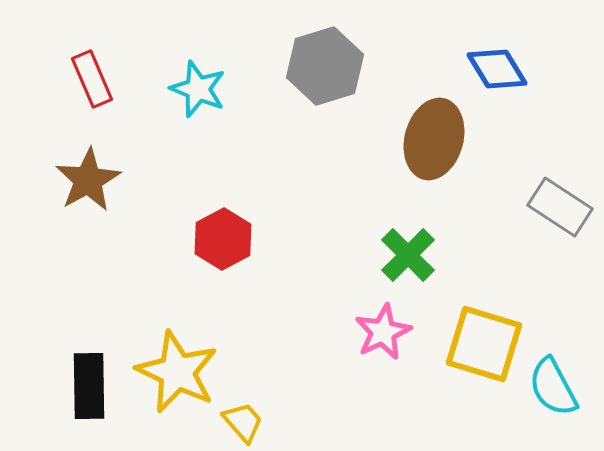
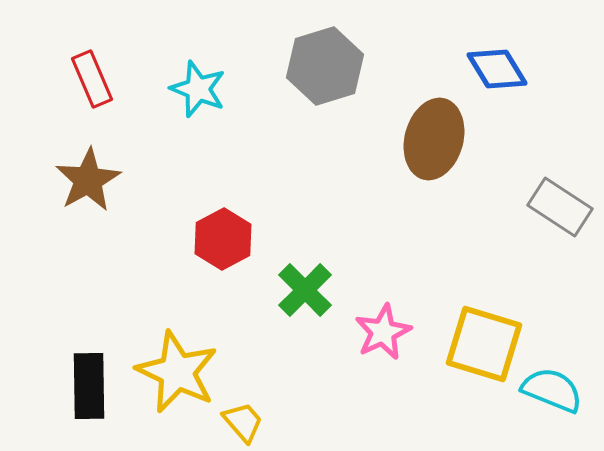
green cross: moved 103 px left, 35 px down
cyan semicircle: moved 1 px left, 3 px down; rotated 140 degrees clockwise
